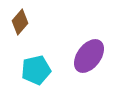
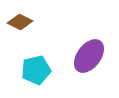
brown diamond: rotated 75 degrees clockwise
